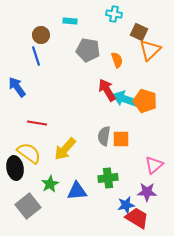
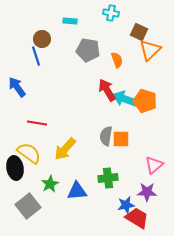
cyan cross: moved 3 px left, 1 px up
brown circle: moved 1 px right, 4 px down
gray semicircle: moved 2 px right
